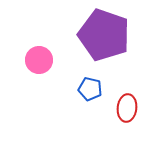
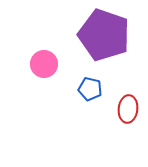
pink circle: moved 5 px right, 4 px down
red ellipse: moved 1 px right, 1 px down
